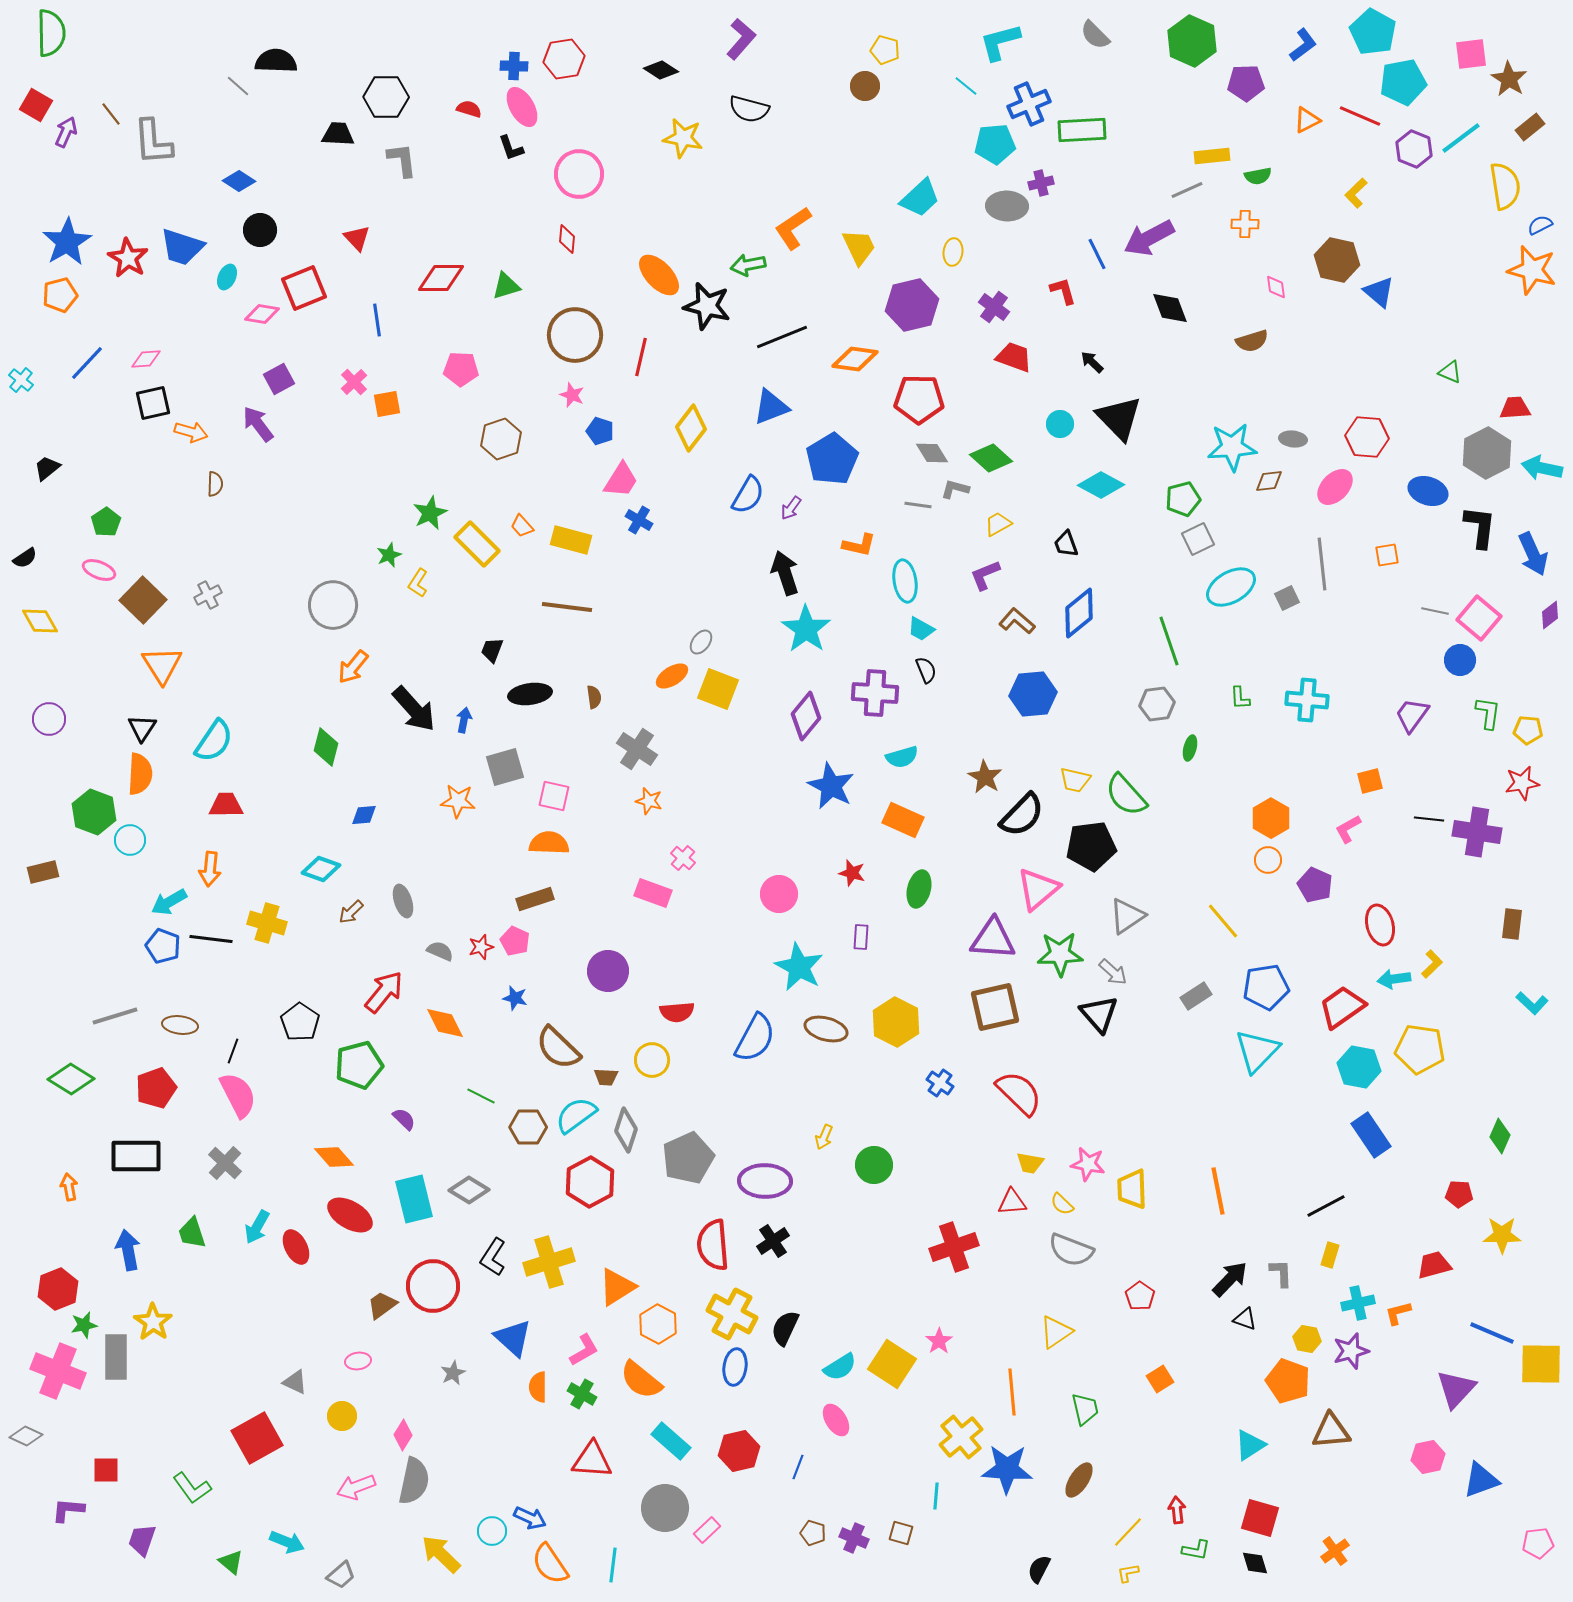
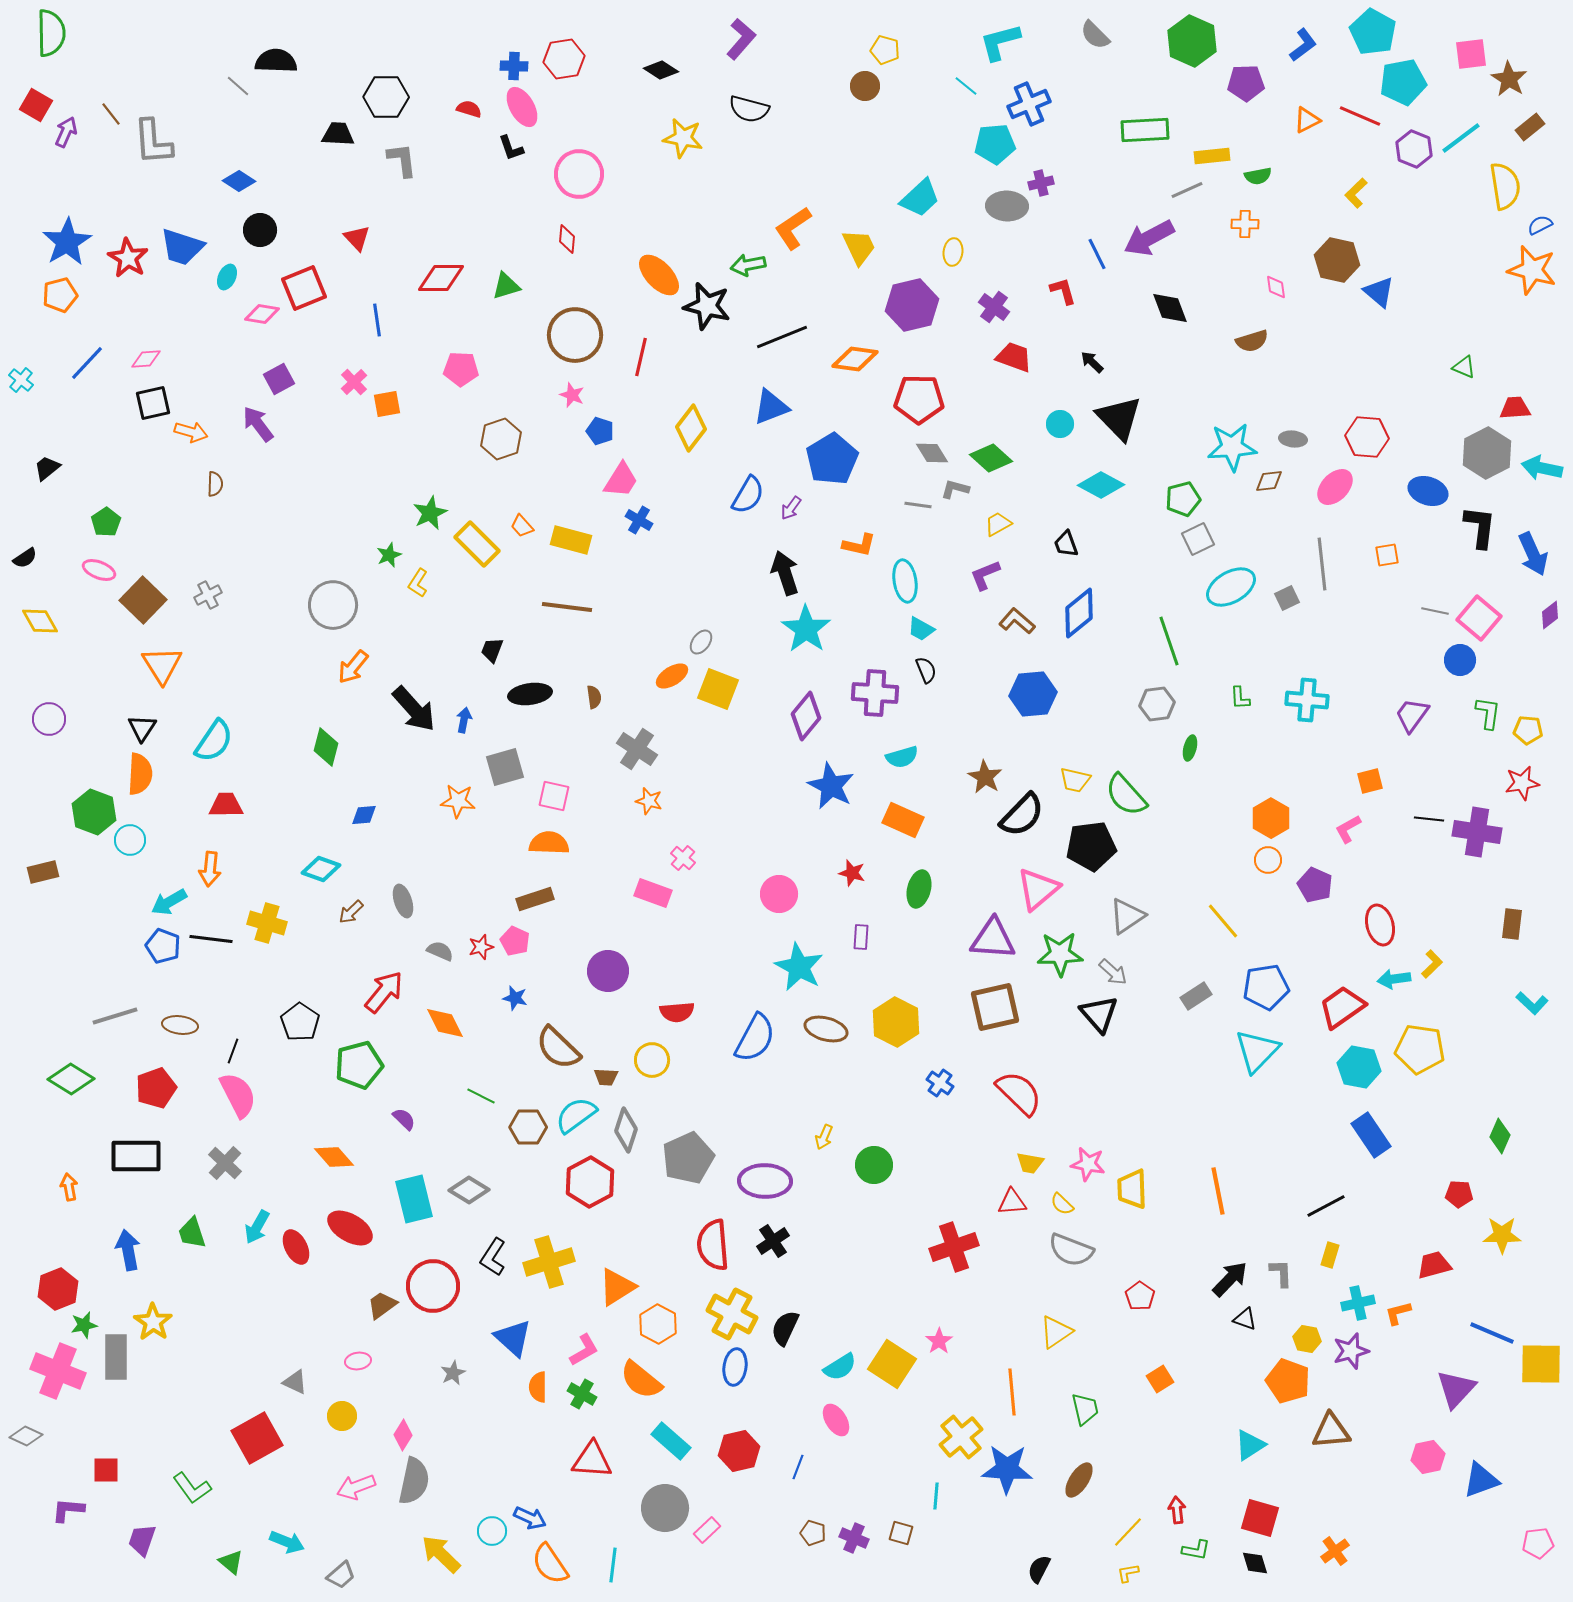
green rectangle at (1082, 130): moved 63 px right
green triangle at (1450, 372): moved 14 px right, 5 px up
red ellipse at (350, 1215): moved 13 px down
